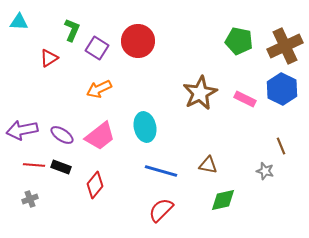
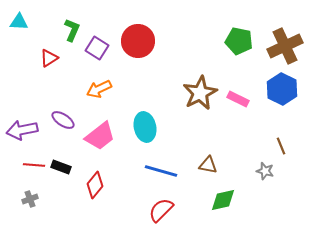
pink rectangle: moved 7 px left
purple ellipse: moved 1 px right, 15 px up
